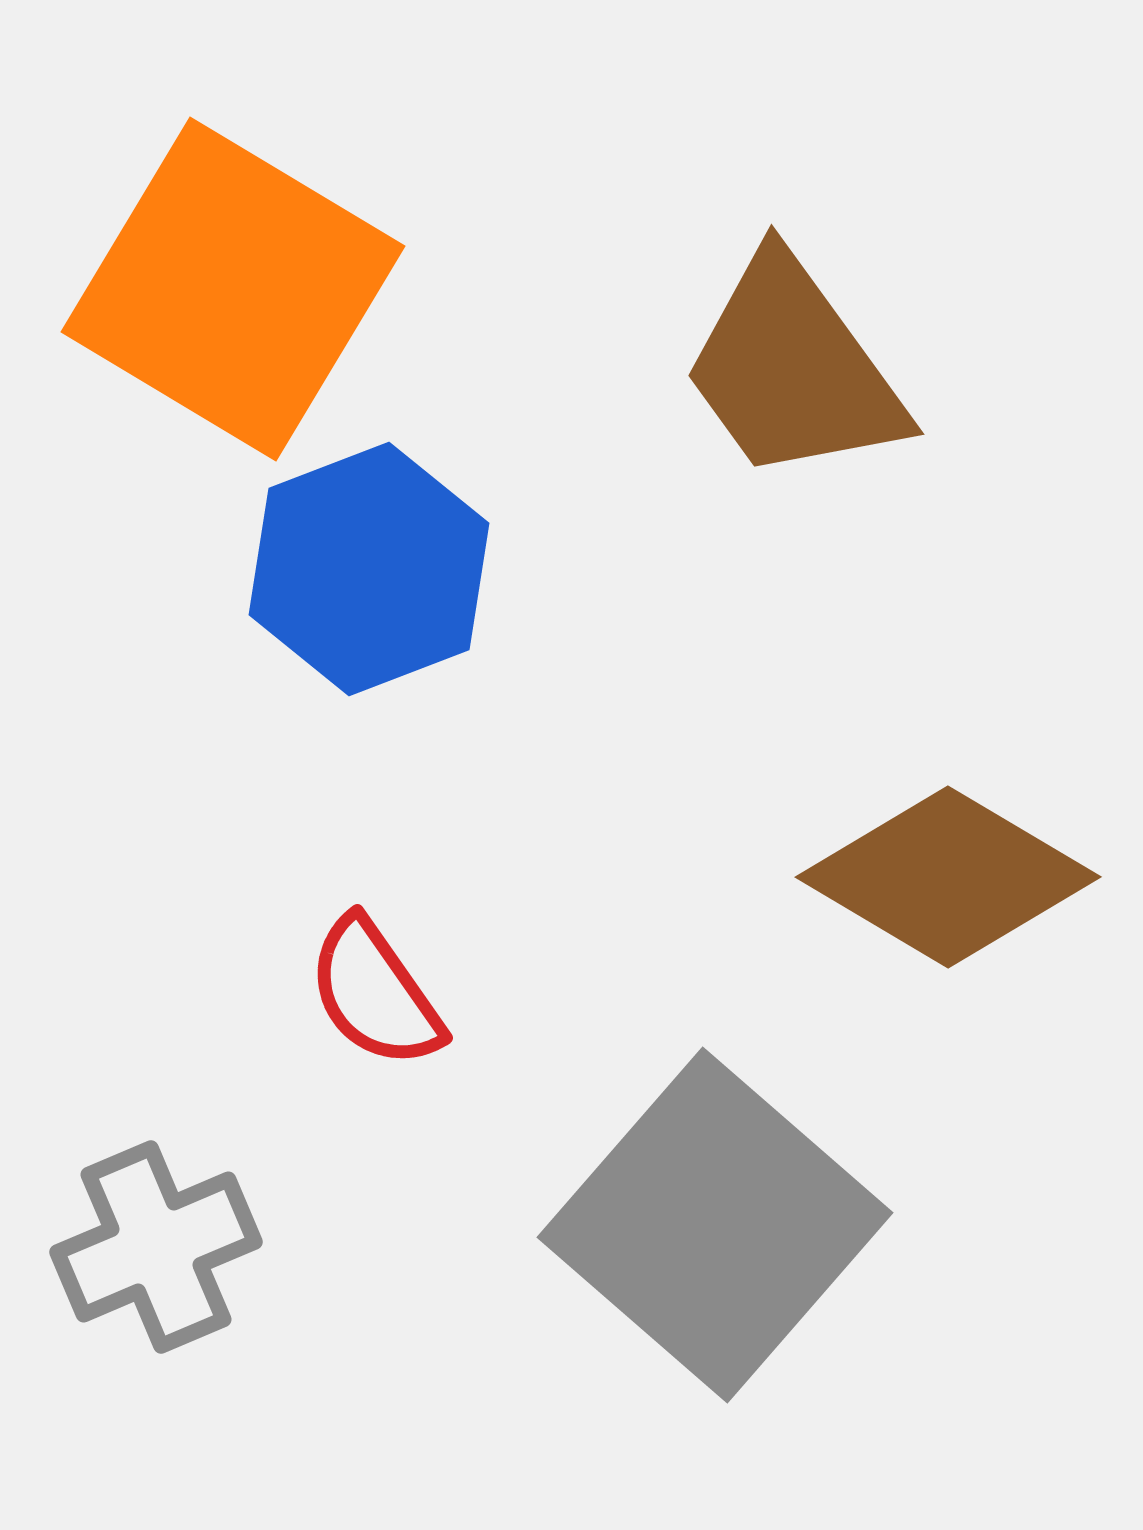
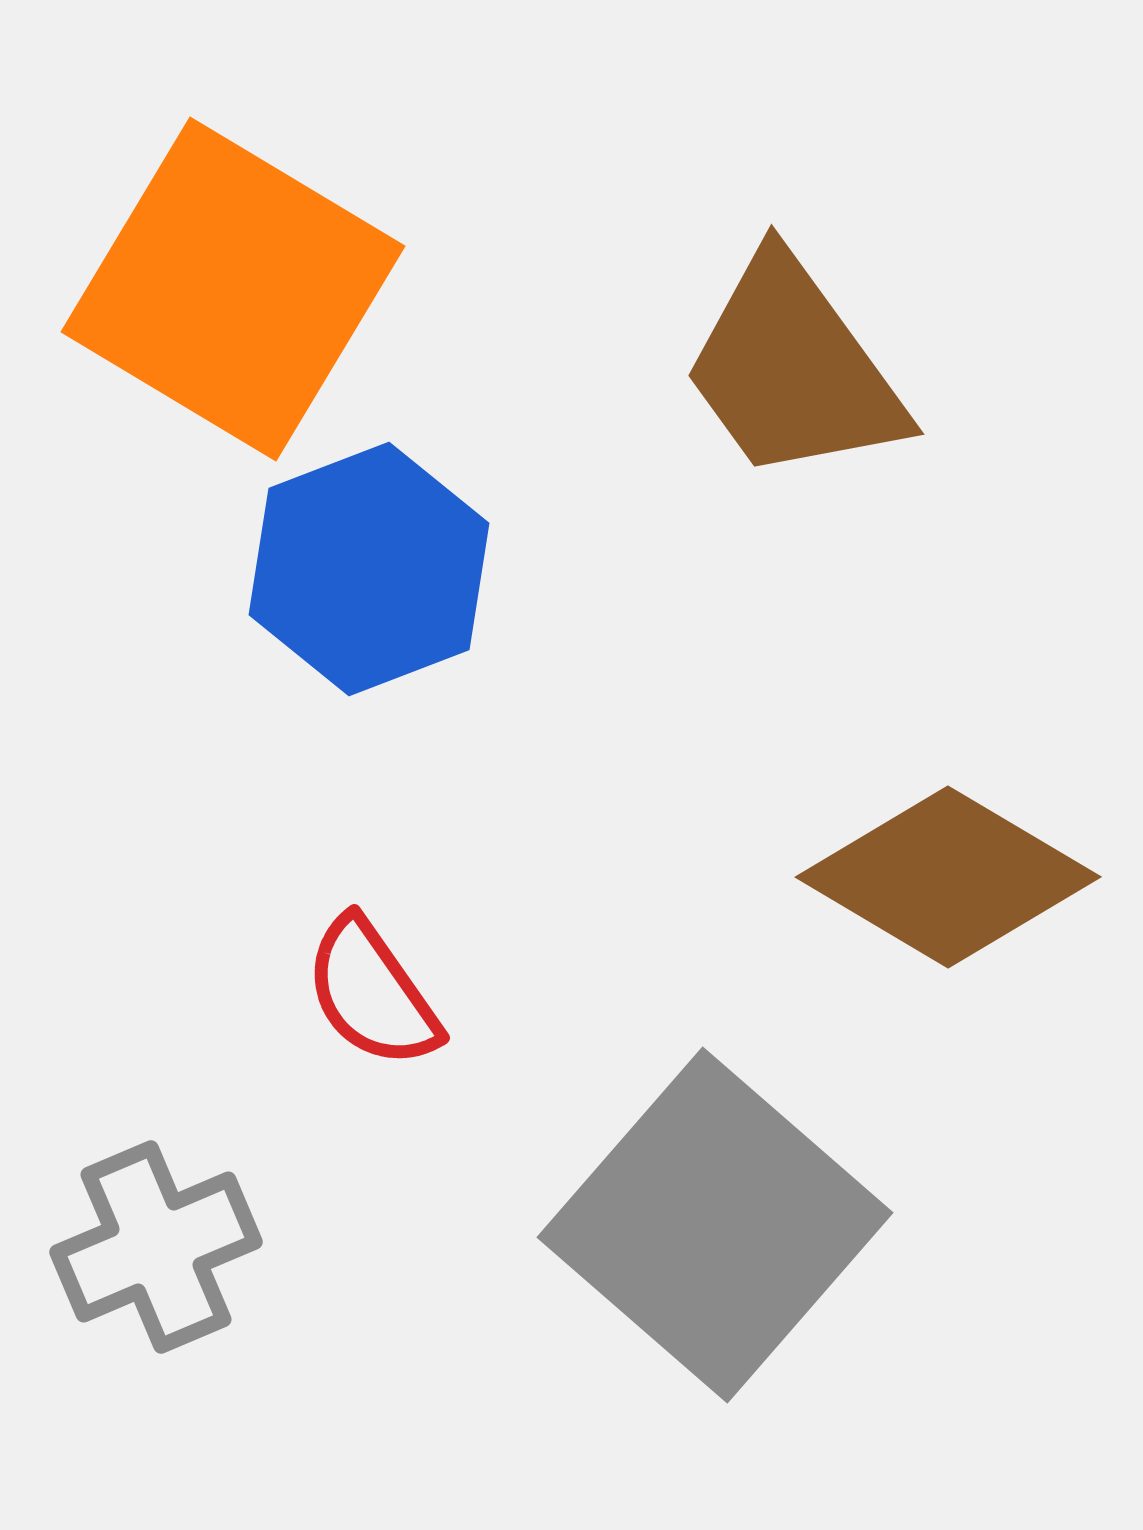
red semicircle: moved 3 px left
